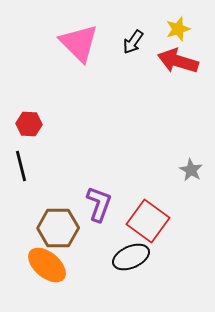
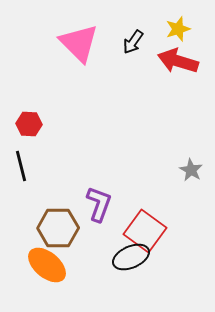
red square: moved 3 px left, 10 px down
